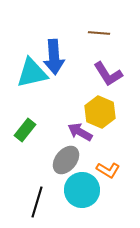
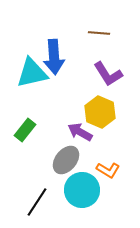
black line: rotated 16 degrees clockwise
